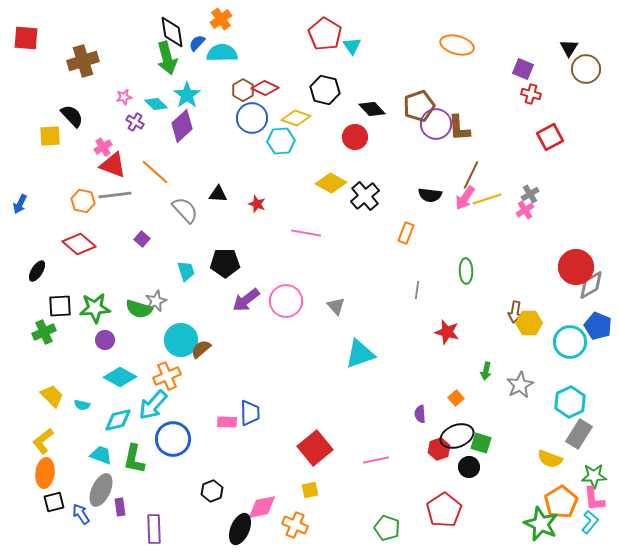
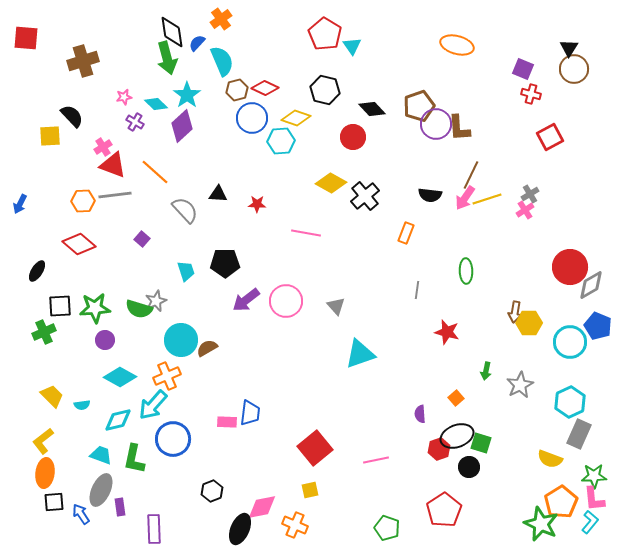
cyan semicircle at (222, 53): moved 8 px down; rotated 68 degrees clockwise
brown circle at (586, 69): moved 12 px left
brown hexagon at (243, 90): moved 6 px left; rotated 15 degrees clockwise
red circle at (355, 137): moved 2 px left
orange hexagon at (83, 201): rotated 15 degrees counterclockwise
red star at (257, 204): rotated 18 degrees counterclockwise
red circle at (576, 267): moved 6 px left
brown semicircle at (201, 349): moved 6 px right, 1 px up; rotated 10 degrees clockwise
cyan semicircle at (82, 405): rotated 21 degrees counterclockwise
blue trapezoid at (250, 413): rotated 8 degrees clockwise
gray rectangle at (579, 434): rotated 8 degrees counterclockwise
black square at (54, 502): rotated 10 degrees clockwise
